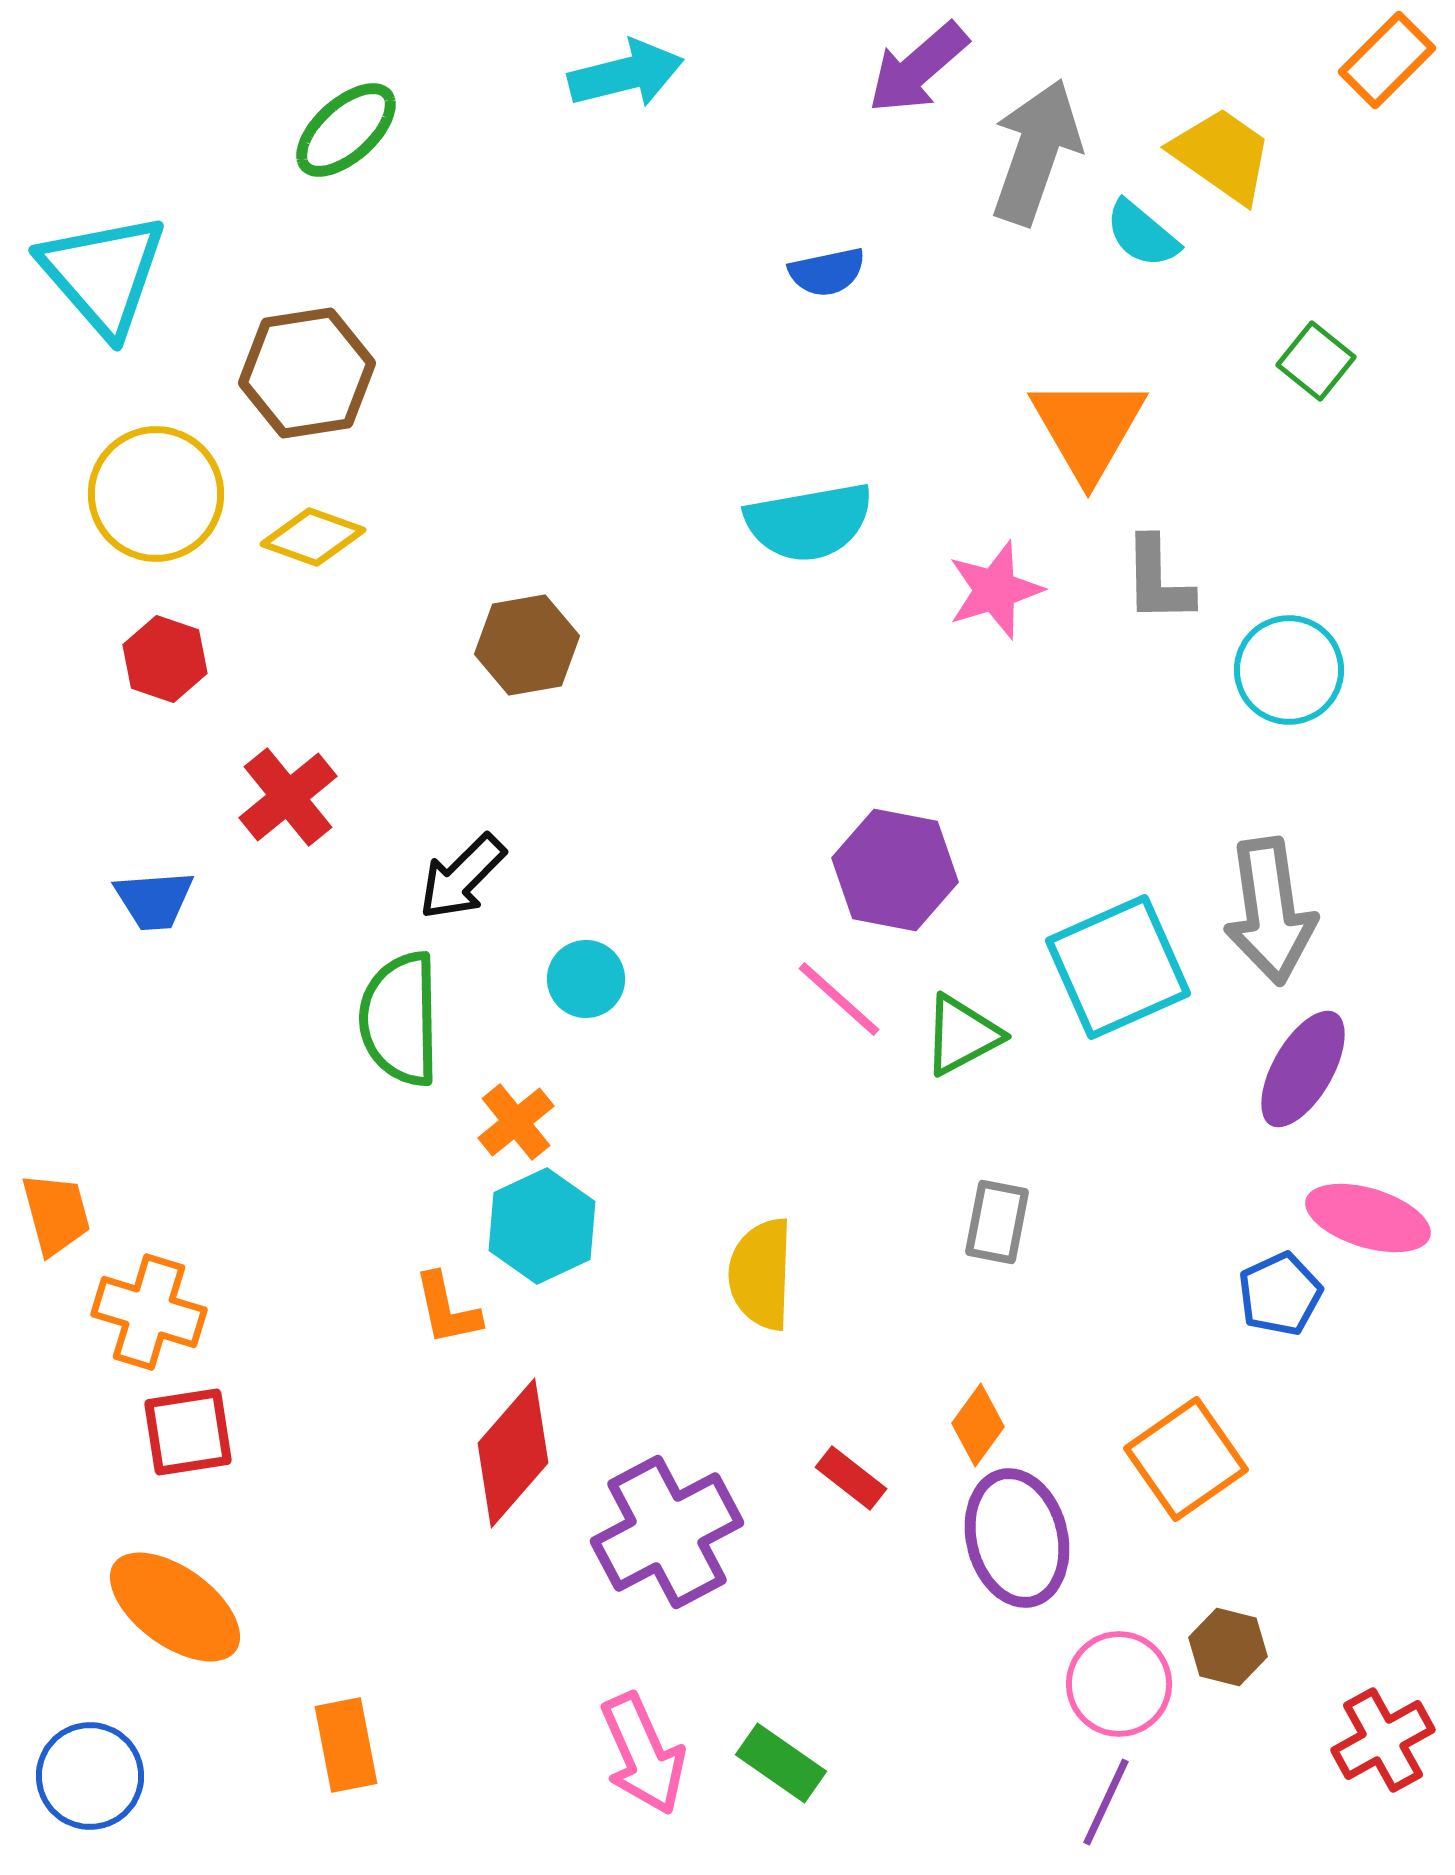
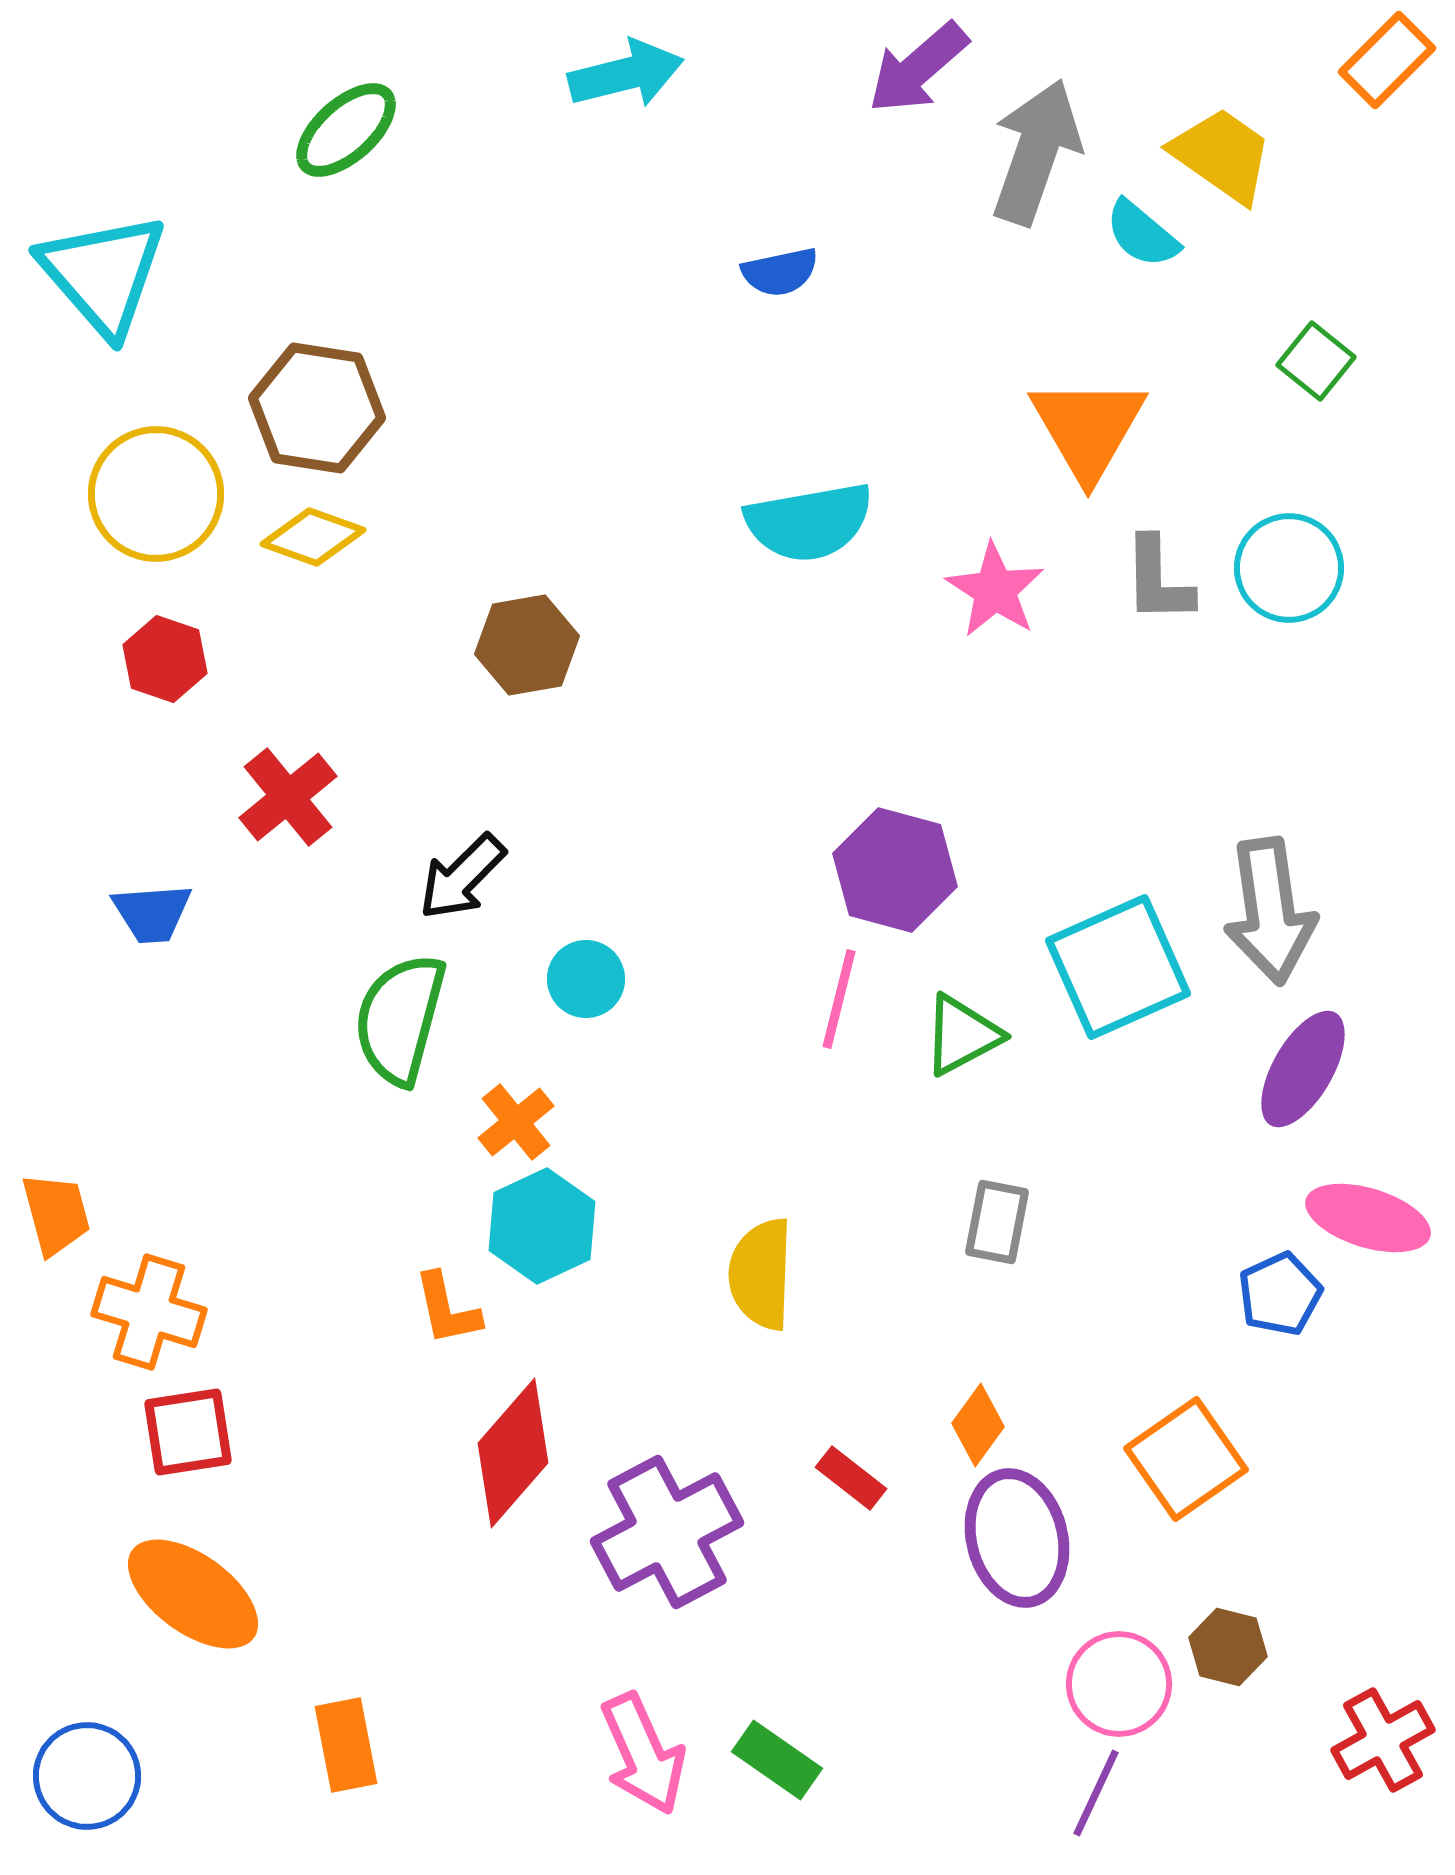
blue semicircle at (827, 272): moved 47 px left
brown hexagon at (307, 373): moved 10 px right, 35 px down; rotated 18 degrees clockwise
pink star at (995, 590): rotated 22 degrees counterclockwise
cyan circle at (1289, 670): moved 102 px up
purple hexagon at (895, 870): rotated 4 degrees clockwise
blue trapezoid at (154, 900): moved 2 px left, 13 px down
pink line at (839, 999): rotated 62 degrees clockwise
green semicircle at (400, 1019): rotated 16 degrees clockwise
orange ellipse at (175, 1607): moved 18 px right, 13 px up
green rectangle at (781, 1763): moved 4 px left, 3 px up
blue circle at (90, 1776): moved 3 px left
purple line at (1106, 1802): moved 10 px left, 9 px up
